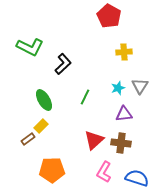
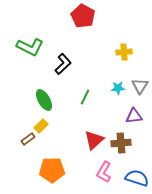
red pentagon: moved 26 px left
cyan star: rotated 16 degrees clockwise
purple triangle: moved 10 px right, 2 px down
brown cross: rotated 12 degrees counterclockwise
